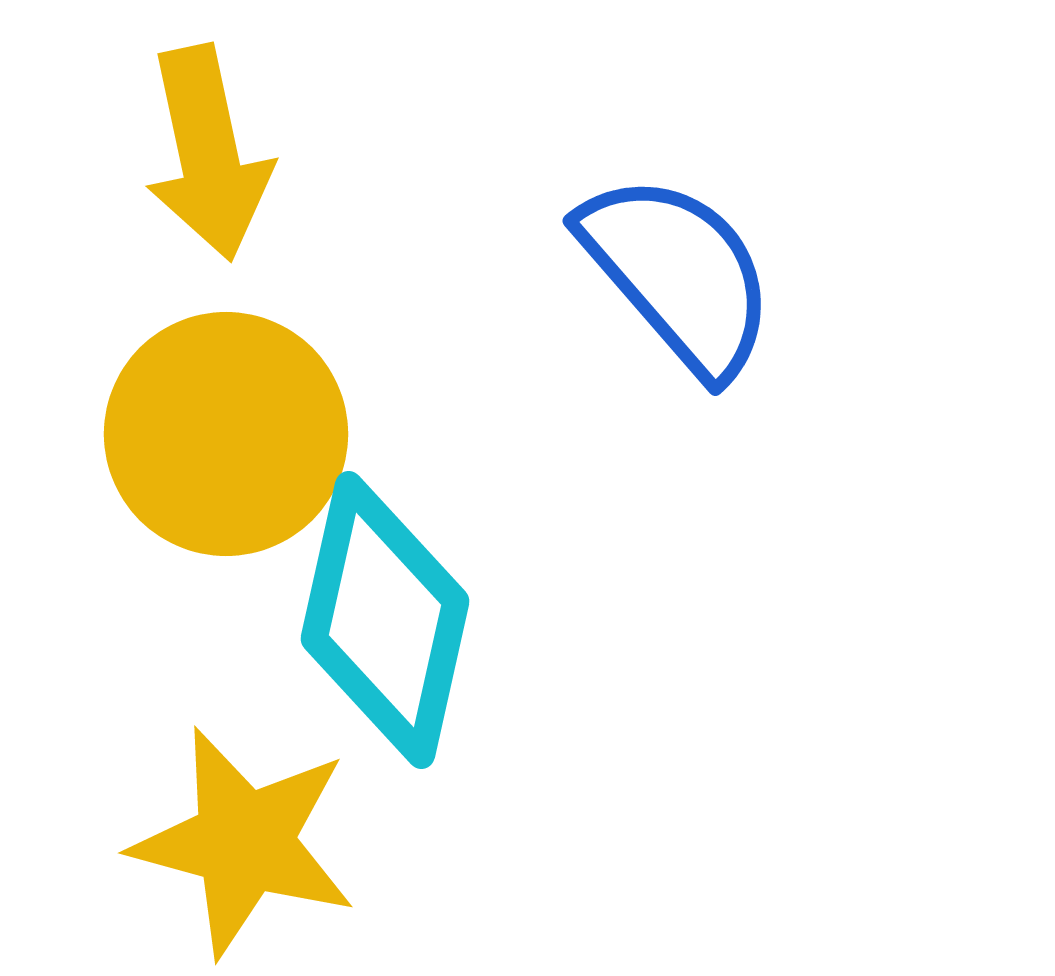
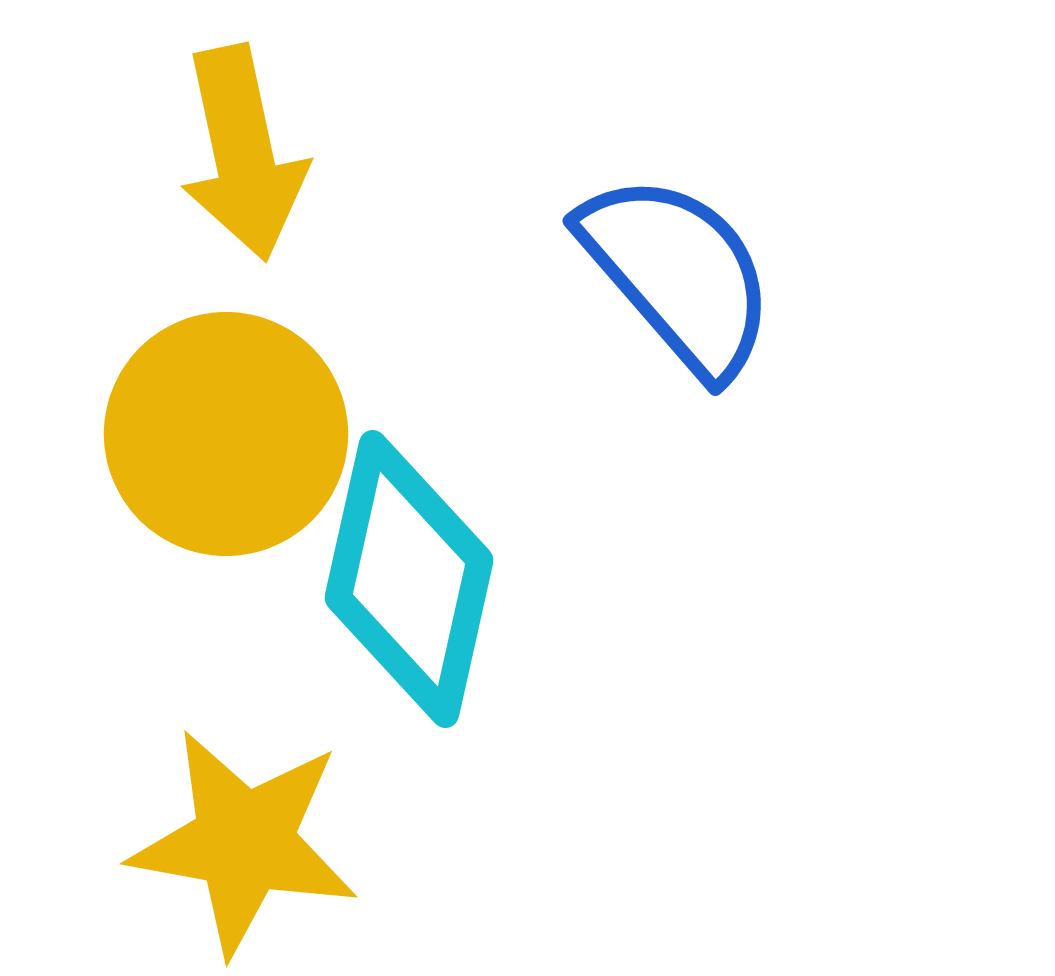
yellow arrow: moved 35 px right
cyan diamond: moved 24 px right, 41 px up
yellow star: rotated 5 degrees counterclockwise
